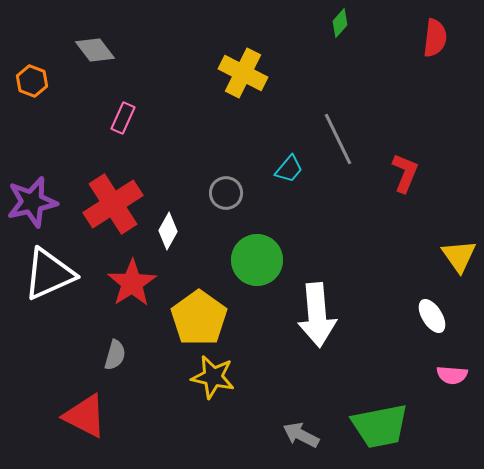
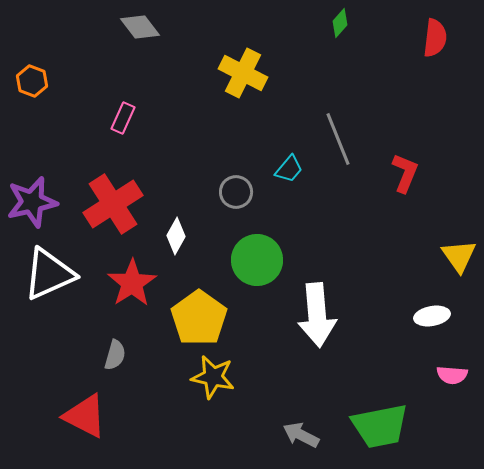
gray diamond: moved 45 px right, 23 px up
gray line: rotated 4 degrees clockwise
gray circle: moved 10 px right, 1 px up
white diamond: moved 8 px right, 5 px down
white ellipse: rotated 68 degrees counterclockwise
